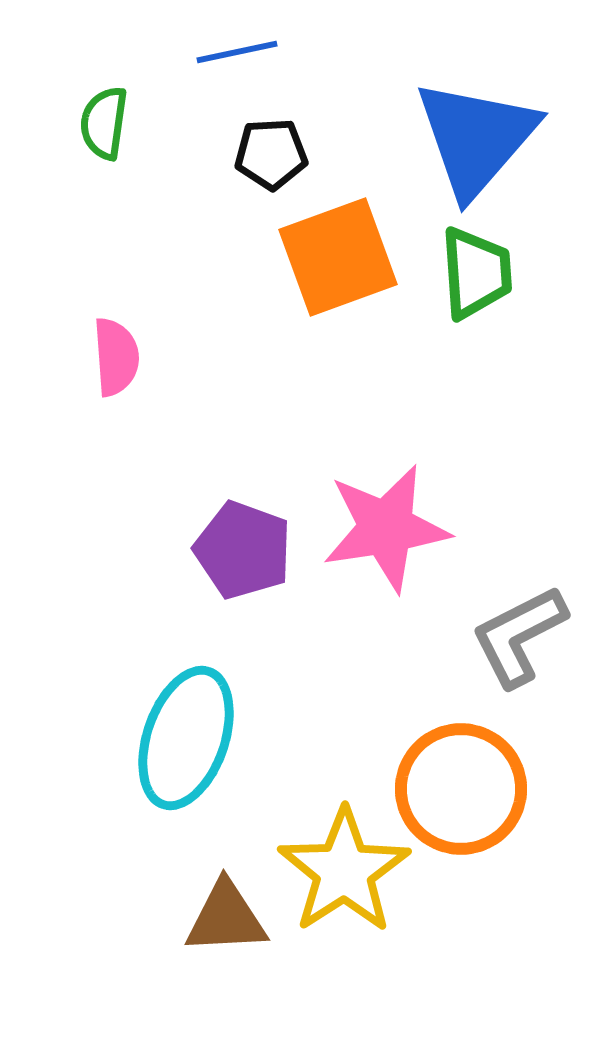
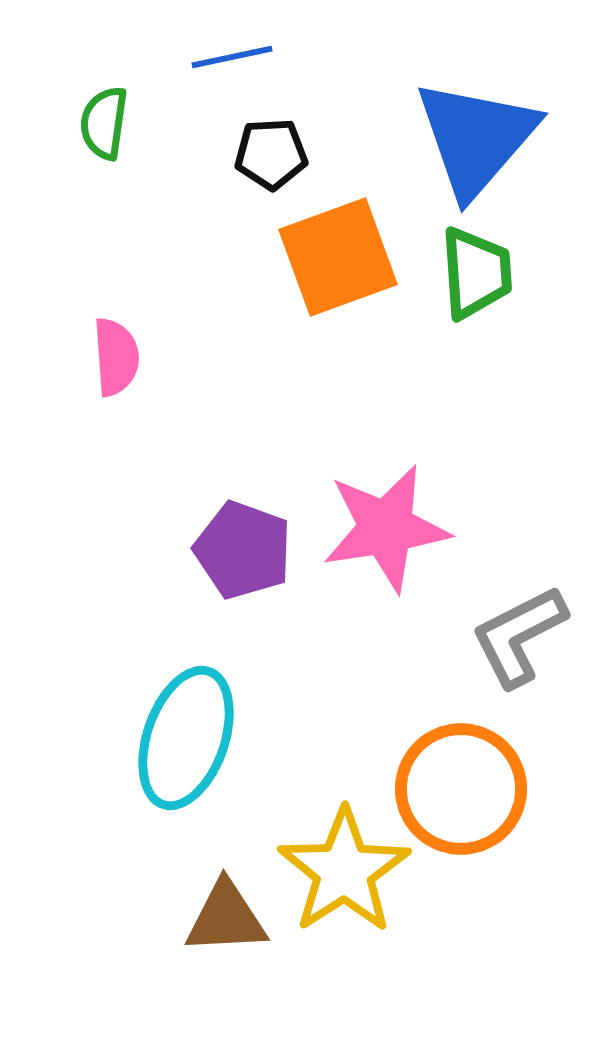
blue line: moved 5 px left, 5 px down
